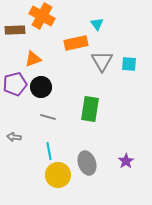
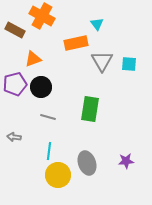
brown rectangle: rotated 30 degrees clockwise
cyan line: rotated 18 degrees clockwise
purple star: rotated 28 degrees clockwise
